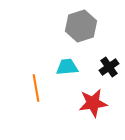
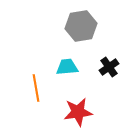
gray hexagon: rotated 8 degrees clockwise
red star: moved 15 px left, 9 px down
